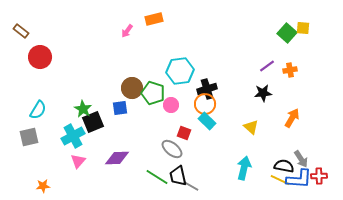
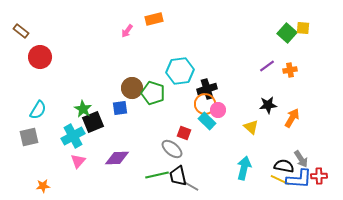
black star: moved 5 px right, 12 px down
pink circle: moved 47 px right, 5 px down
green line: moved 2 px up; rotated 45 degrees counterclockwise
